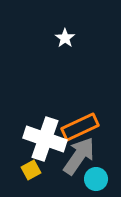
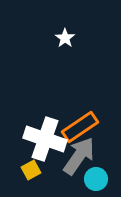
orange rectangle: rotated 9 degrees counterclockwise
